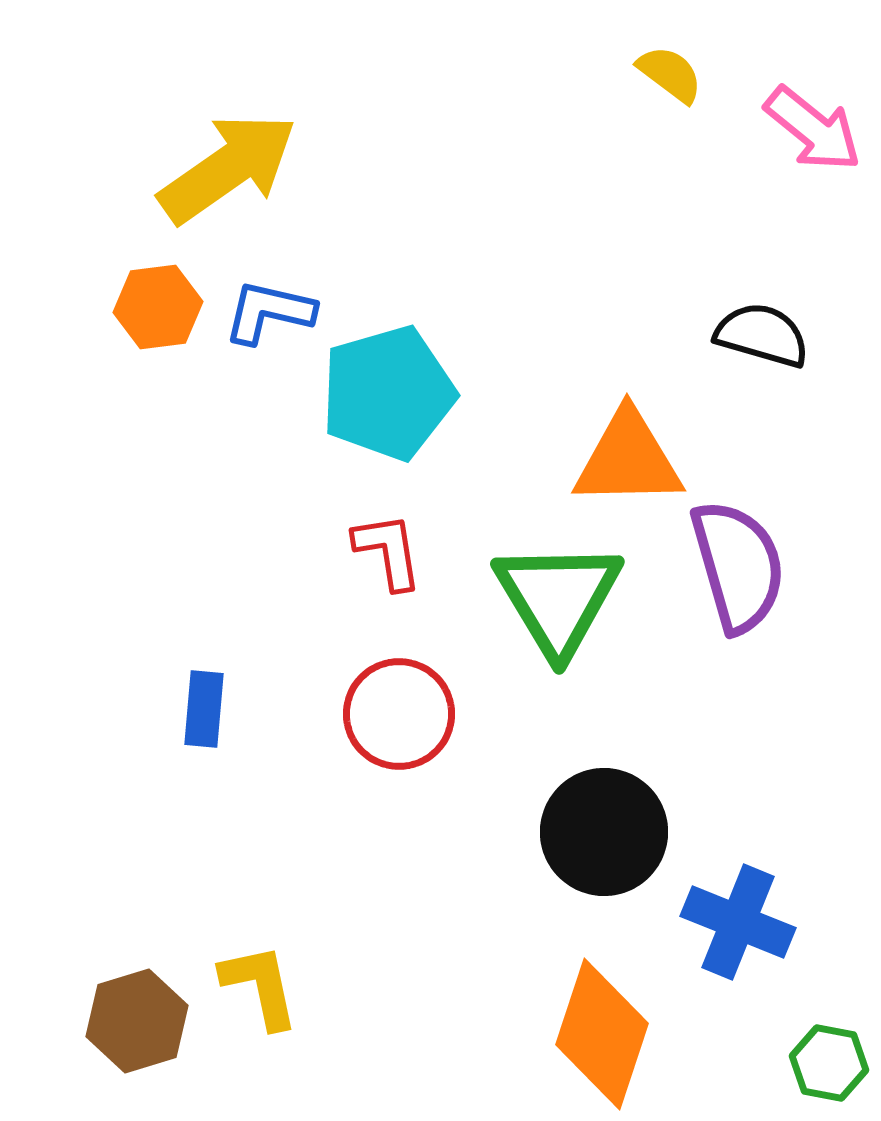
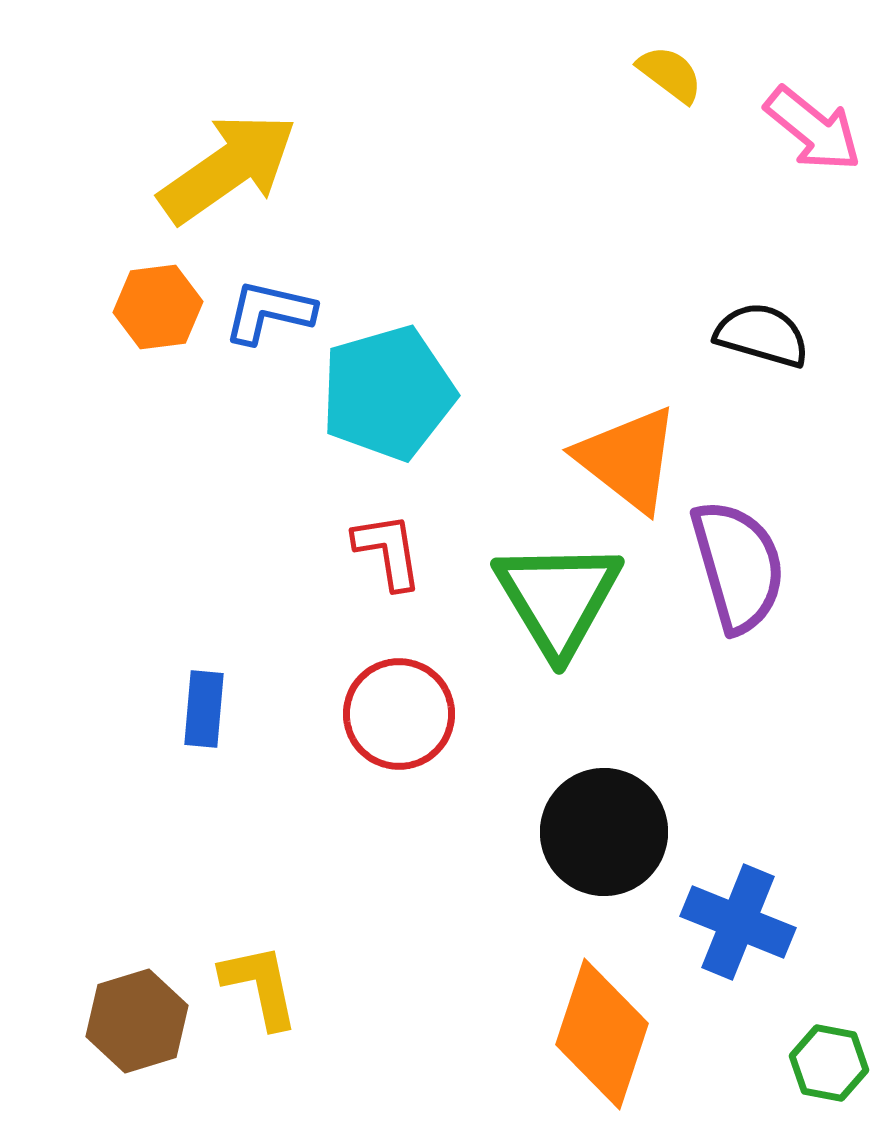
orange triangle: rotated 39 degrees clockwise
